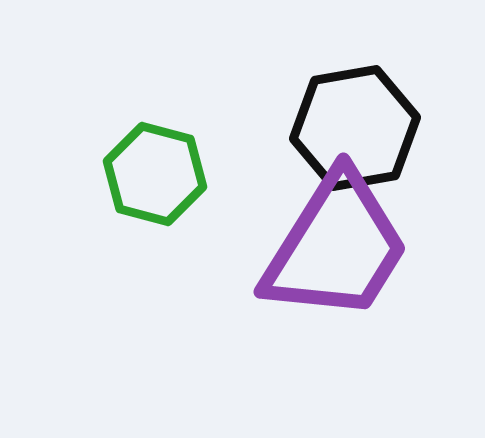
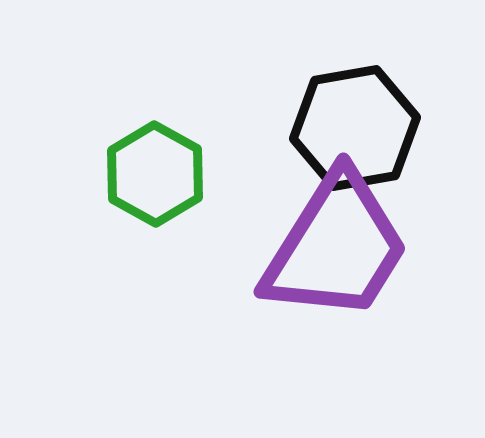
green hexagon: rotated 14 degrees clockwise
